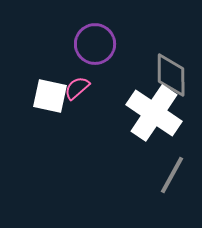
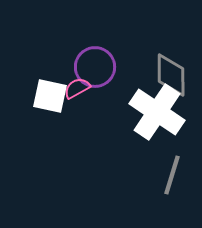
purple circle: moved 23 px down
pink semicircle: rotated 12 degrees clockwise
white cross: moved 3 px right, 1 px up
gray line: rotated 12 degrees counterclockwise
